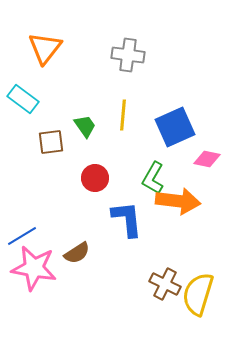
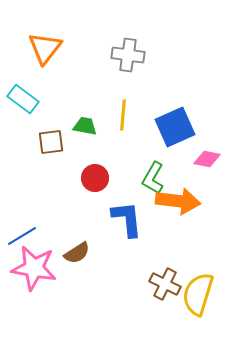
green trapezoid: rotated 45 degrees counterclockwise
